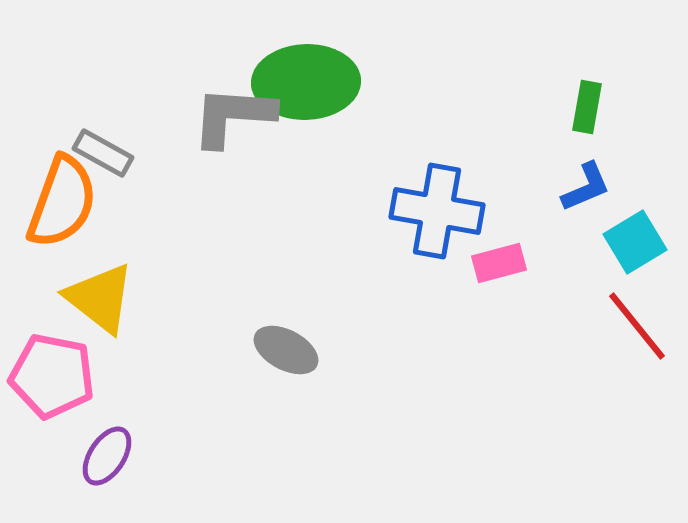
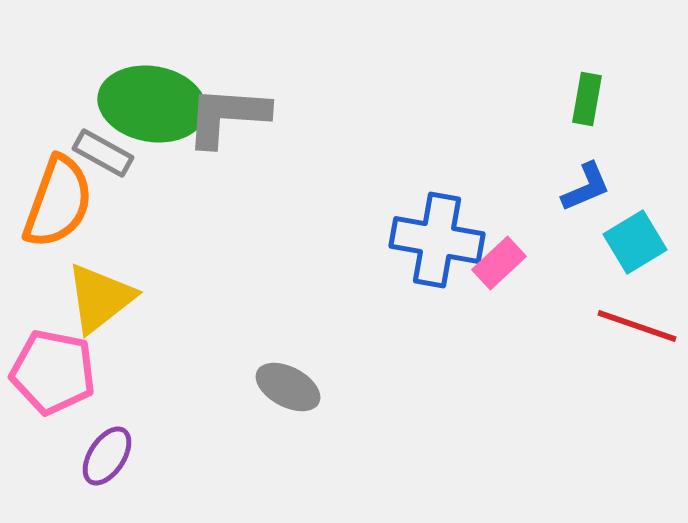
green ellipse: moved 154 px left, 22 px down; rotated 12 degrees clockwise
green rectangle: moved 8 px up
gray L-shape: moved 6 px left
orange semicircle: moved 4 px left
blue cross: moved 29 px down
pink rectangle: rotated 28 degrees counterclockwise
yellow triangle: rotated 44 degrees clockwise
red line: rotated 32 degrees counterclockwise
gray ellipse: moved 2 px right, 37 px down
pink pentagon: moved 1 px right, 4 px up
